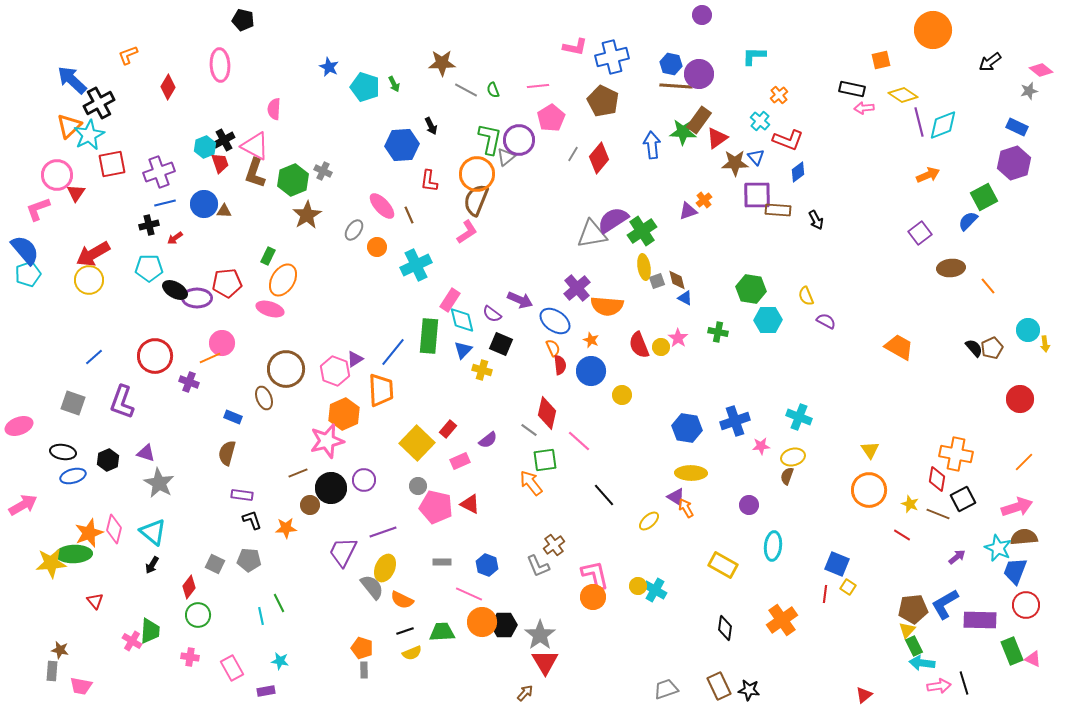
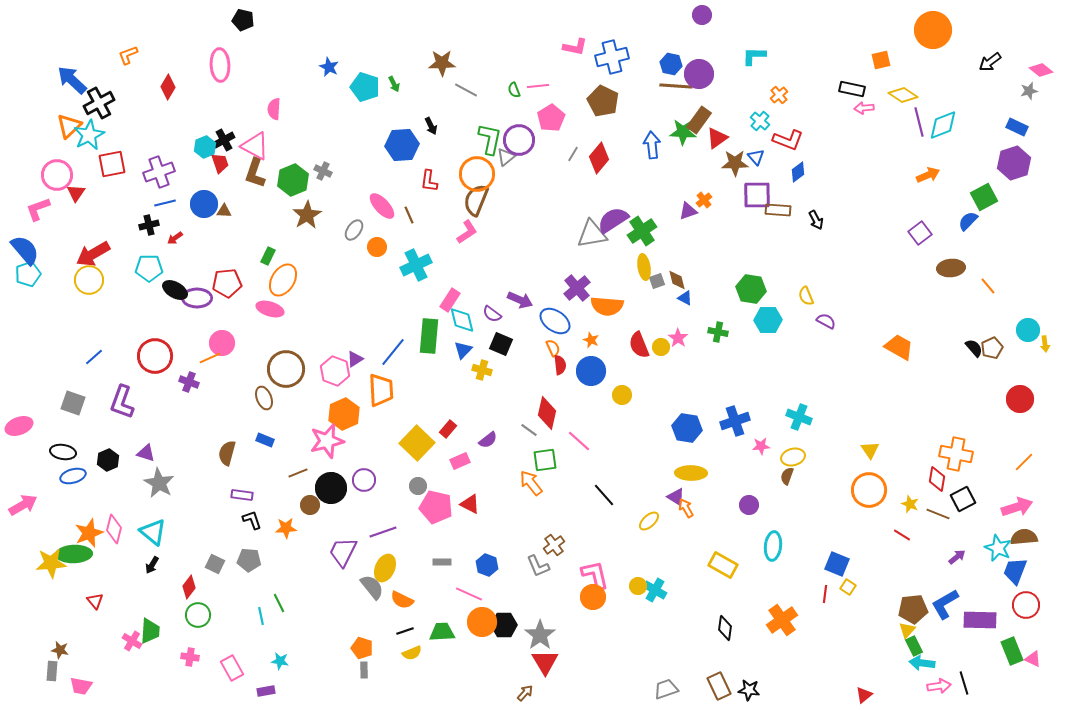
green semicircle at (493, 90): moved 21 px right
blue rectangle at (233, 417): moved 32 px right, 23 px down
